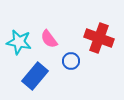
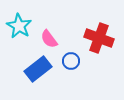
cyan star: moved 16 px up; rotated 20 degrees clockwise
blue rectangle: moved 3 px right, 7 px up; rotated 12 degrees clockwise
